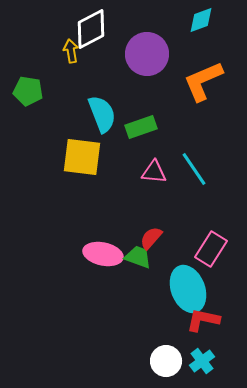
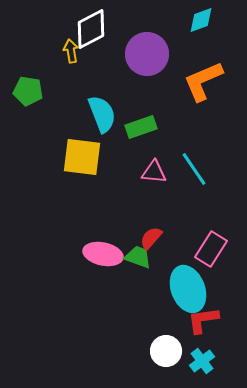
red L-shape: rotated 20 degrees counterclockwise
white circle: moved 10 px up
